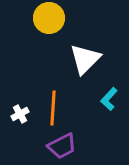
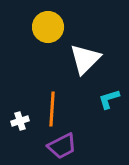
yellow circle: moved 1 px left, 9 px down
cyan L-shape: rotated 30 degrees clockwise
orange line: moved 1 px left, 1 px down
white cross: moved 7 px down; rotated 12 degrees clockwise
